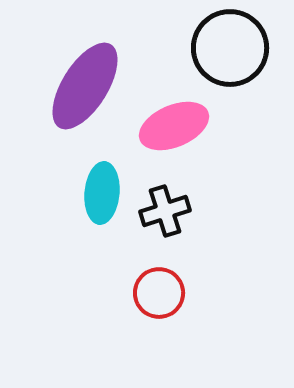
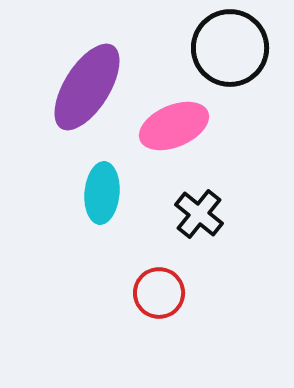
purple ellipse: moved 2 px right, 1 px down
black cross: moved 34 px right, 3 px down; rotated 33 degrees counterclockwise
